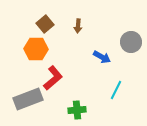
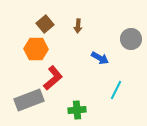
gray circle: moved 3 px up
blue arrow: moved 2 px left, 1 px down
gray rectangle: moved 1 px right, 1 px down
